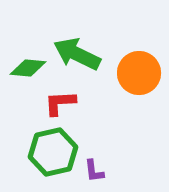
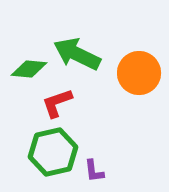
green diamond: moved 1 px right, 1 px down
red L-shape: moved 3 px left; rotated 16 degrees counterclockwise
